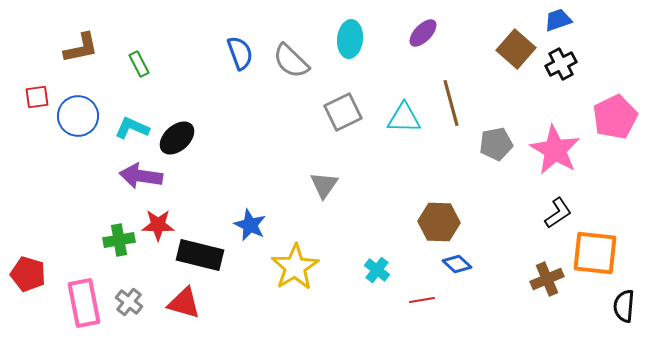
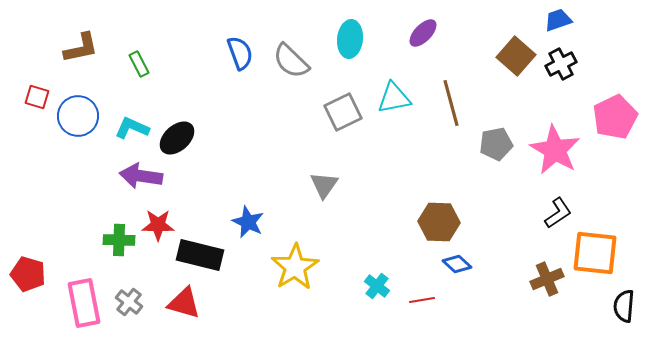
brown square: moved 7 px down
red square: rotated 25 degrees clockwise
cyan triangle: moved 10 px left, 20 px up; rotated 12 degrees counterclockwise
blue star: moved 2 px left, 3 px up
green cross: rotated 12 degrees clockwise
cyan cross: moved 16 px down
